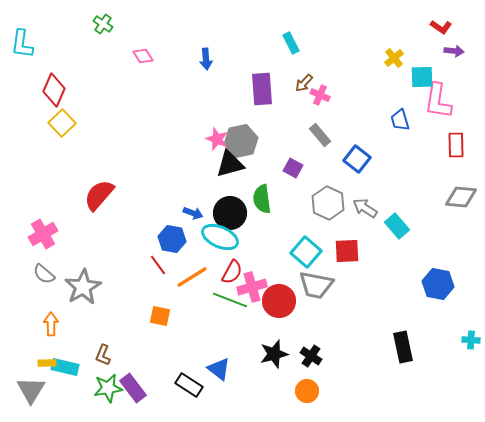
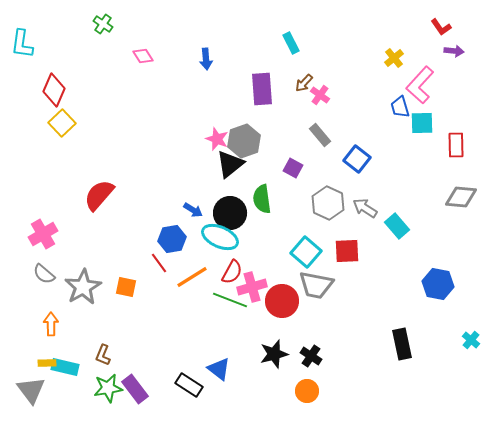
red L-shape at (441, 27): rotated 20 degrees clockwise
cyan square at (422, 77): moved 46 px down
pink cross at (320, 95): rotated 12 degrees clockwise
pink L-shape at (438, 101): moved 18 px left, 16 px up; rotated 33 degrees clockwise
blue trapezoid at (400, 120): moved 13 px up
gray hexagon at (241, 141): moved 3 px right; rotated 8 degrees counterclockwise
black triangle at (230, 164): rotated 24 degrees counterclockwise
blue arrow at (193, 213): moved 3 px up; rotated 12 degrees clockwise
blue hexagon at (172, 239): rotated 20 degrees counterclockwise
red line at (158, 265): moved 1 px right, 2 px up
red circle at (279, 301): moved 3 px right
orange square at (160, 316): moved 34 px left, 29 px up
cyan cross at (471, 340): rotated 36 degrees clockwise
black rectangle at (403, 347): moved 1 px left, 3 px up
purple rectangle at (133, 388): moved 2 px right, 1 px down
gray triangle at (31, 390): rotated 8 degrees counterclockwise
